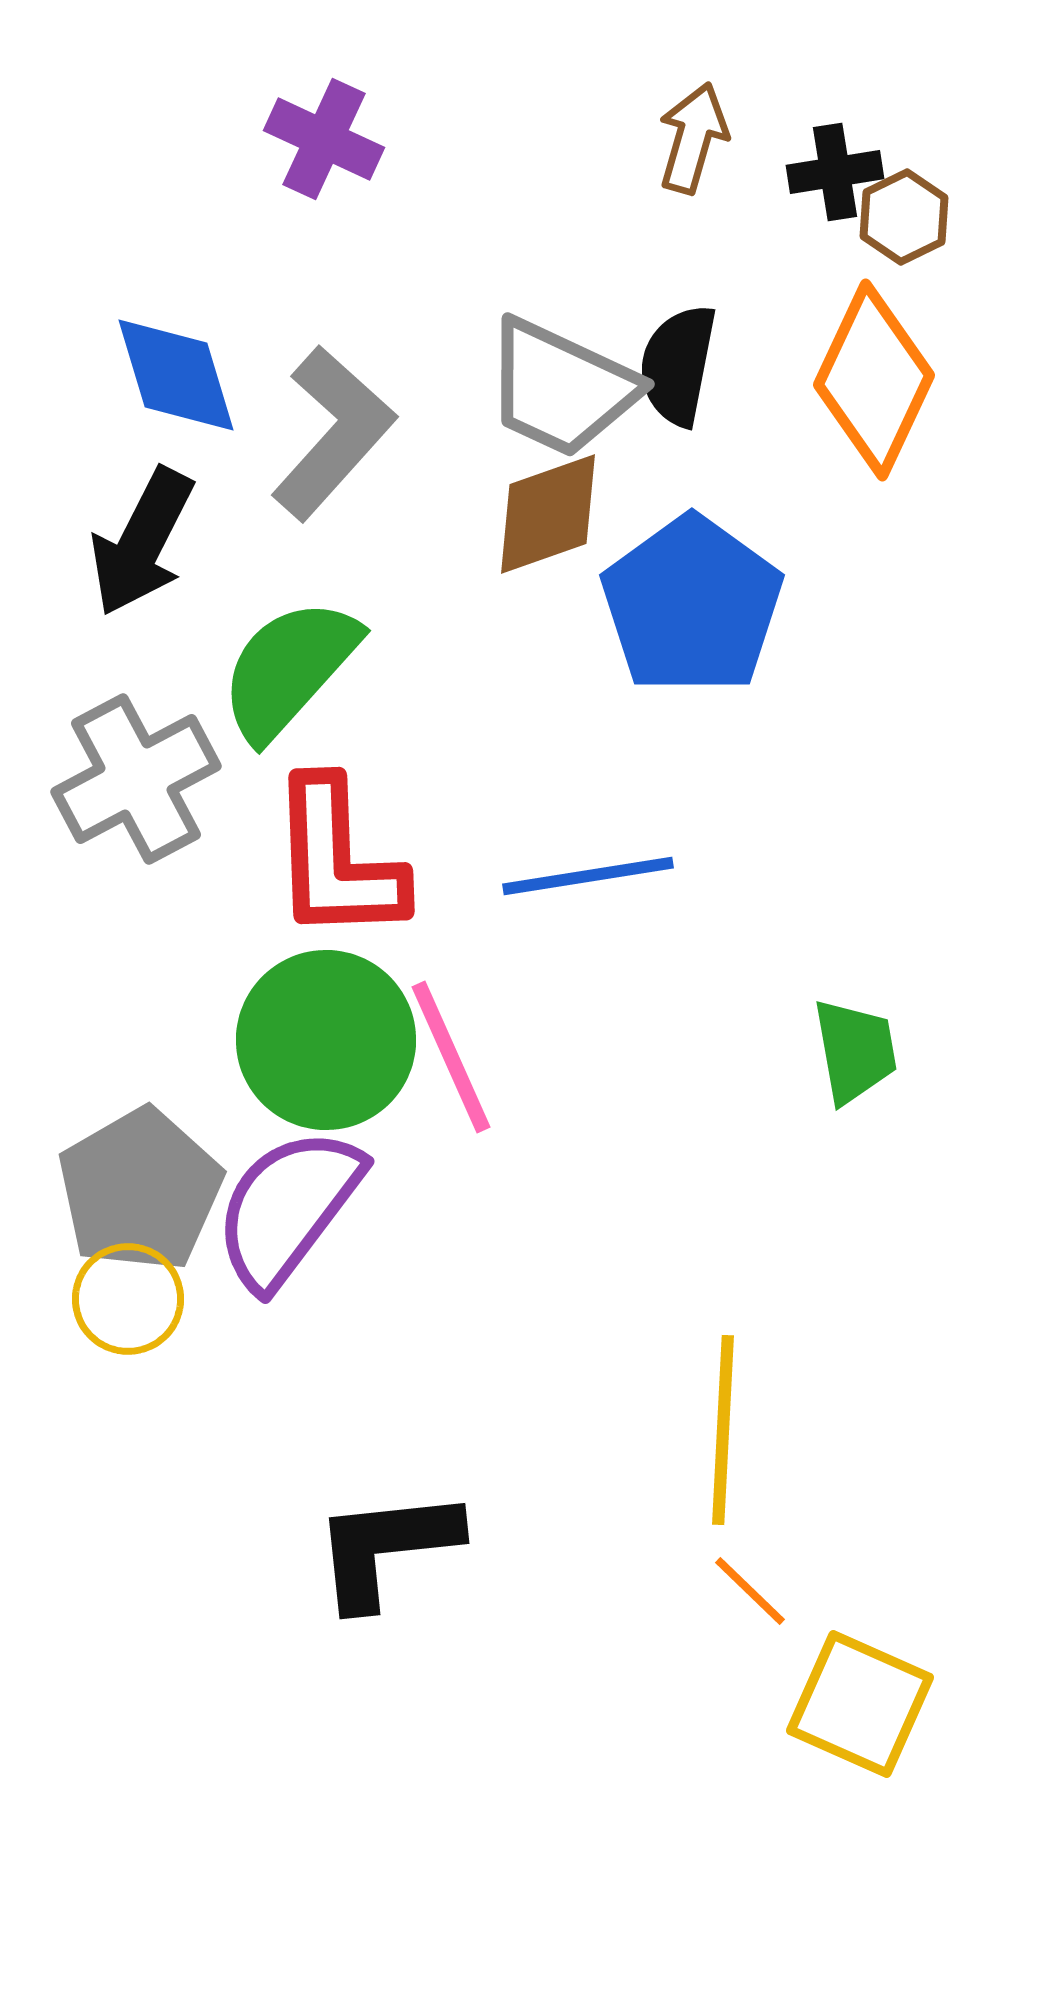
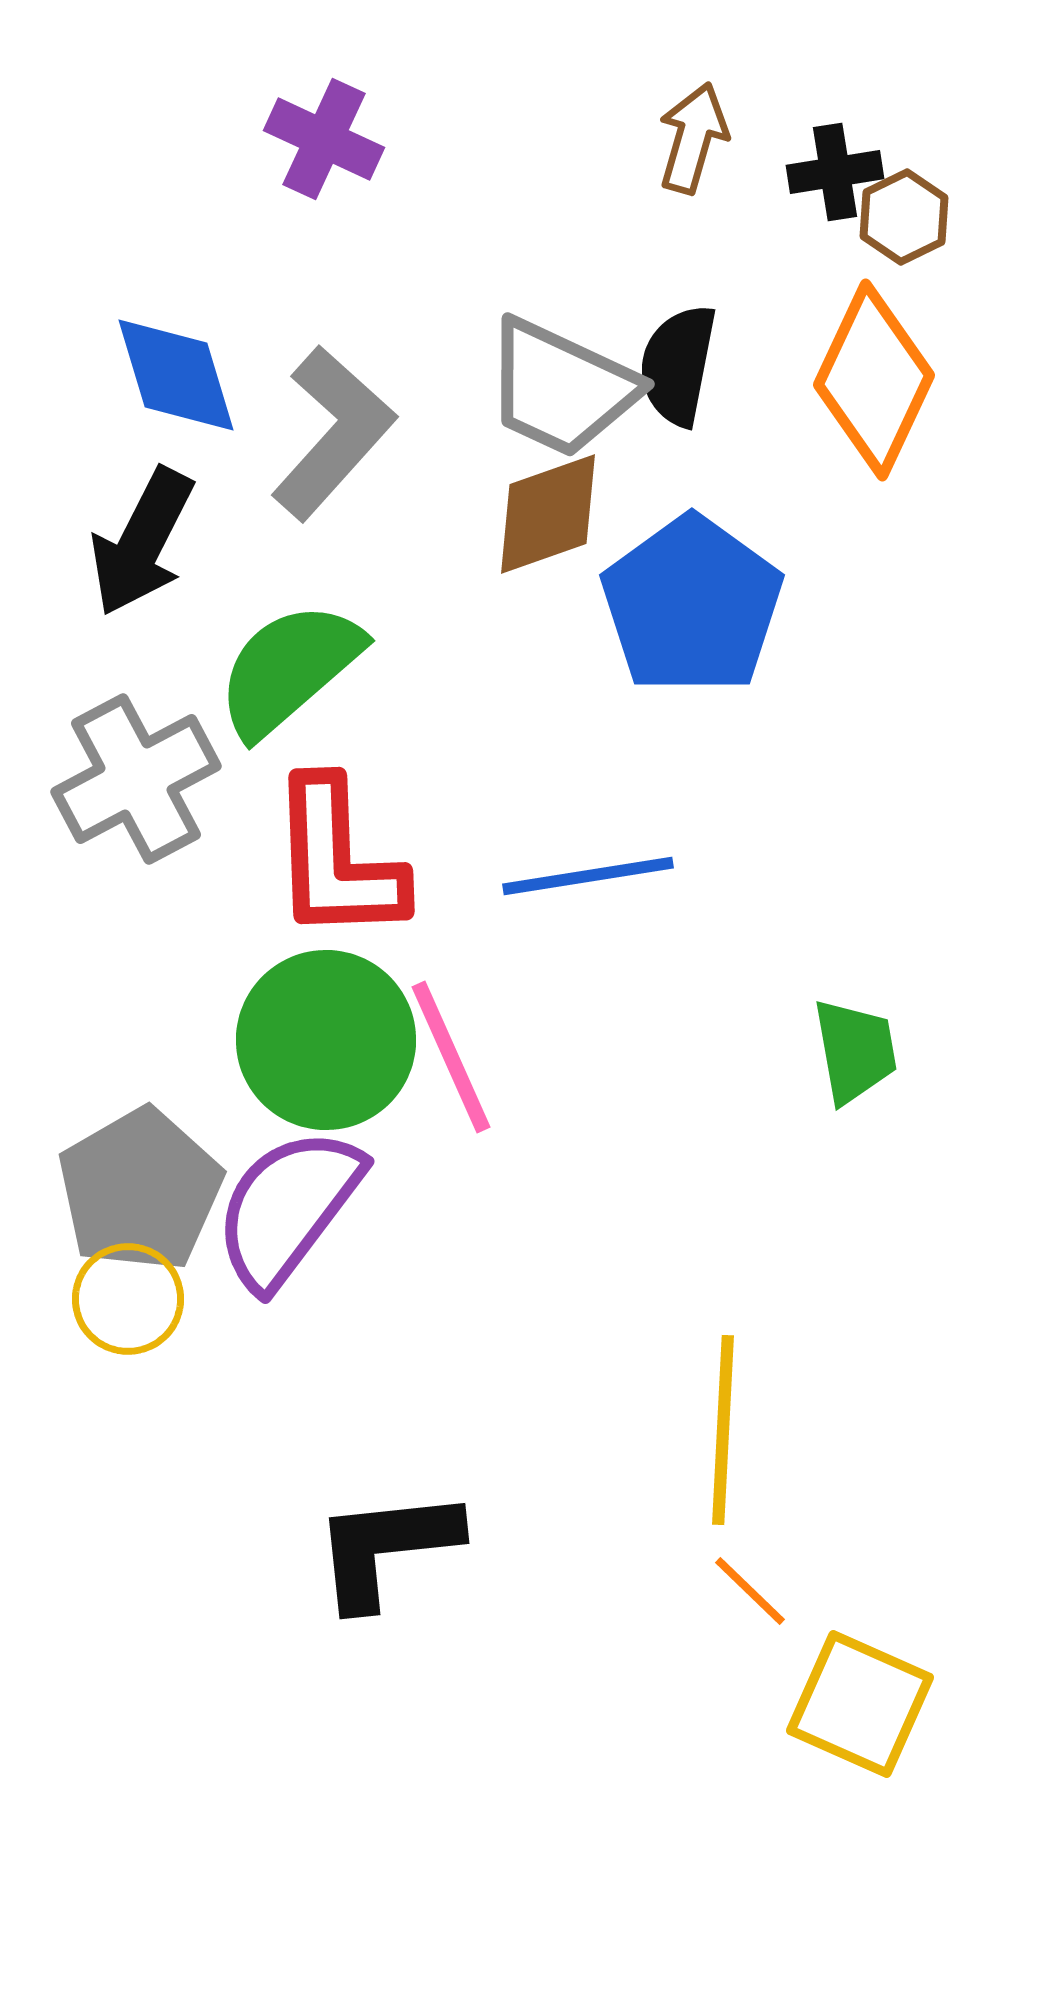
green semicircle: rotated 7 degrees clockwise
